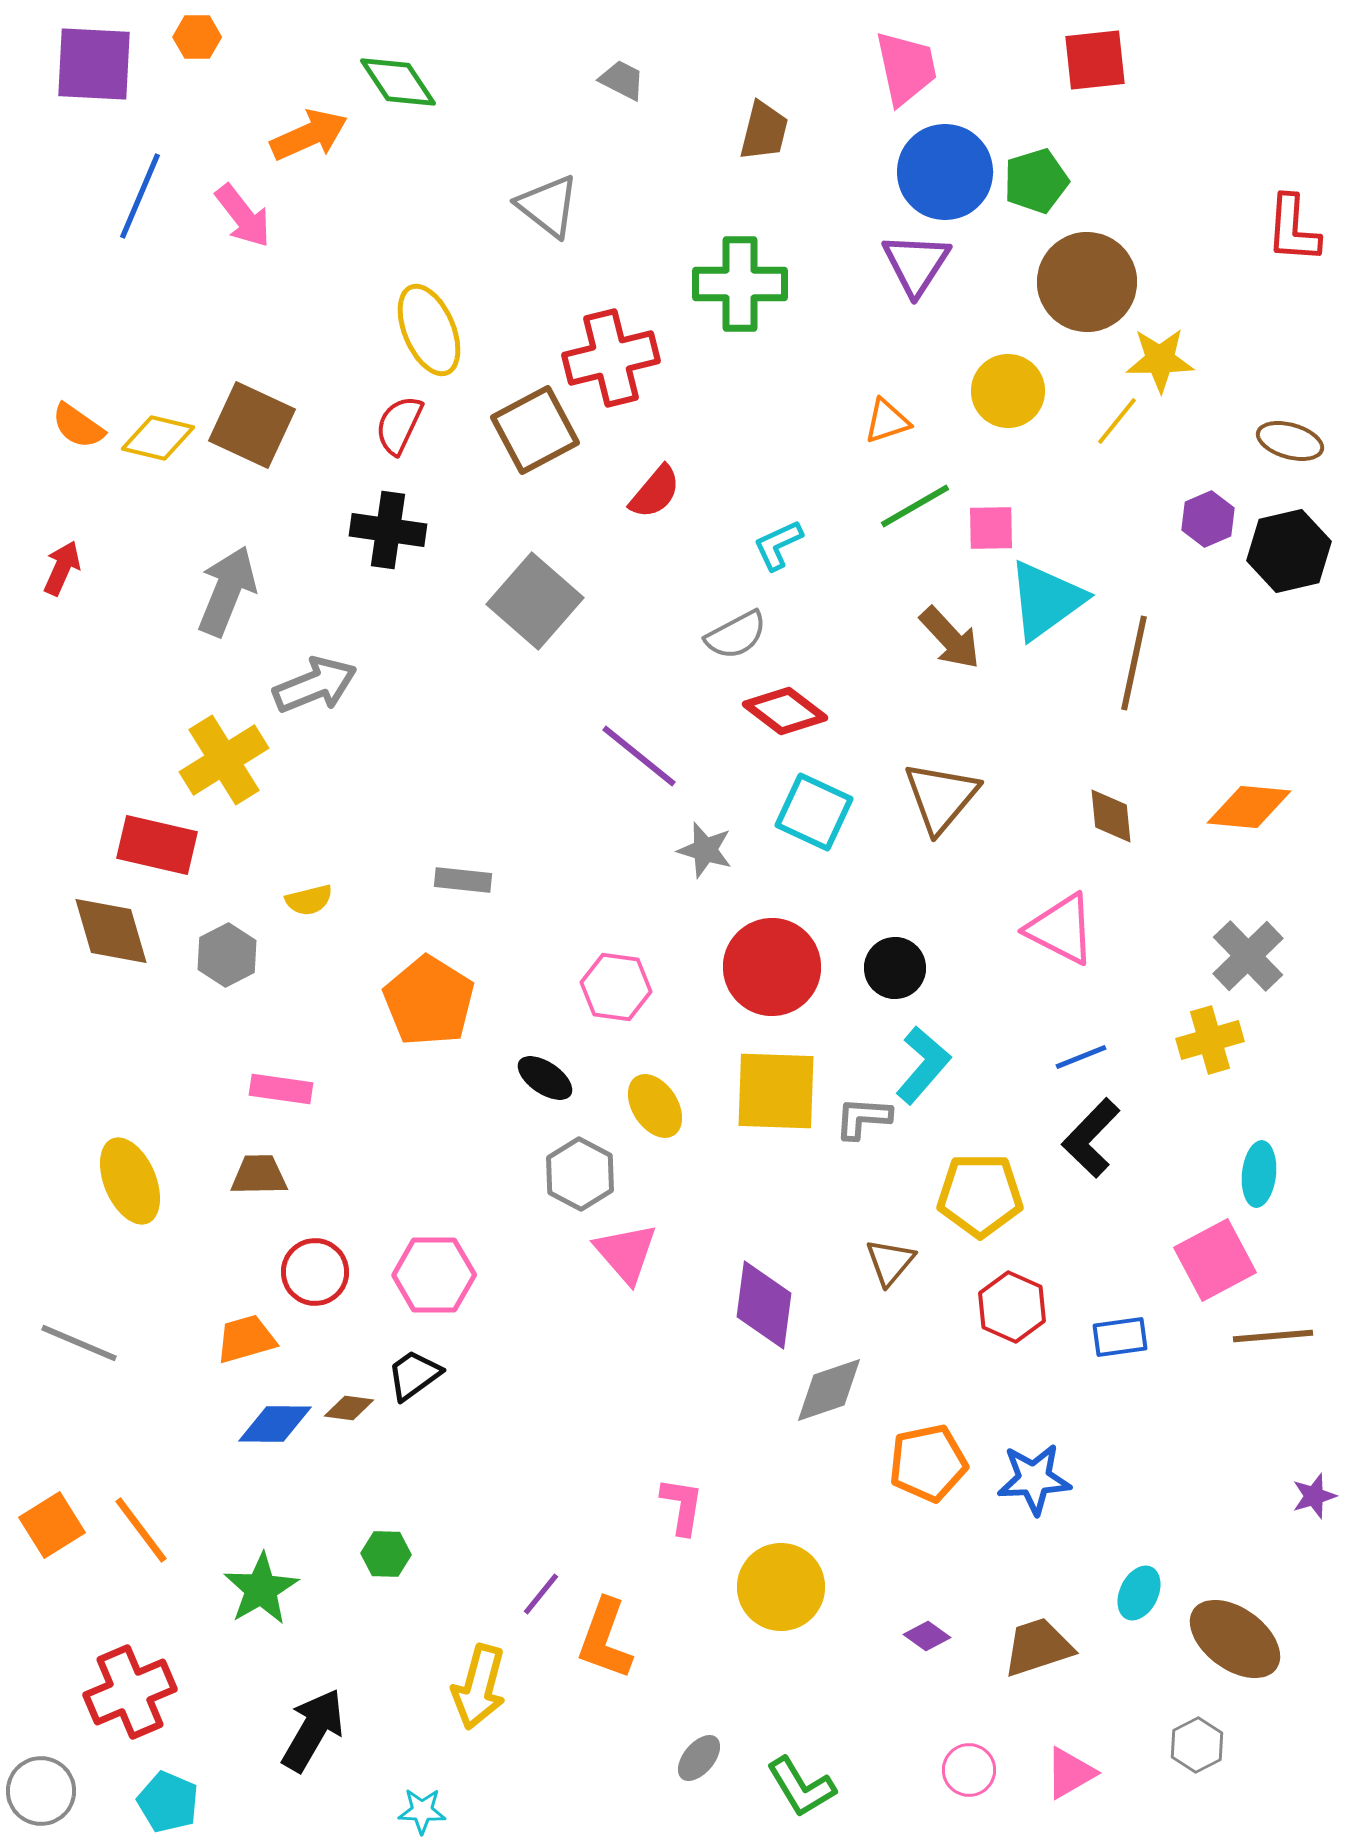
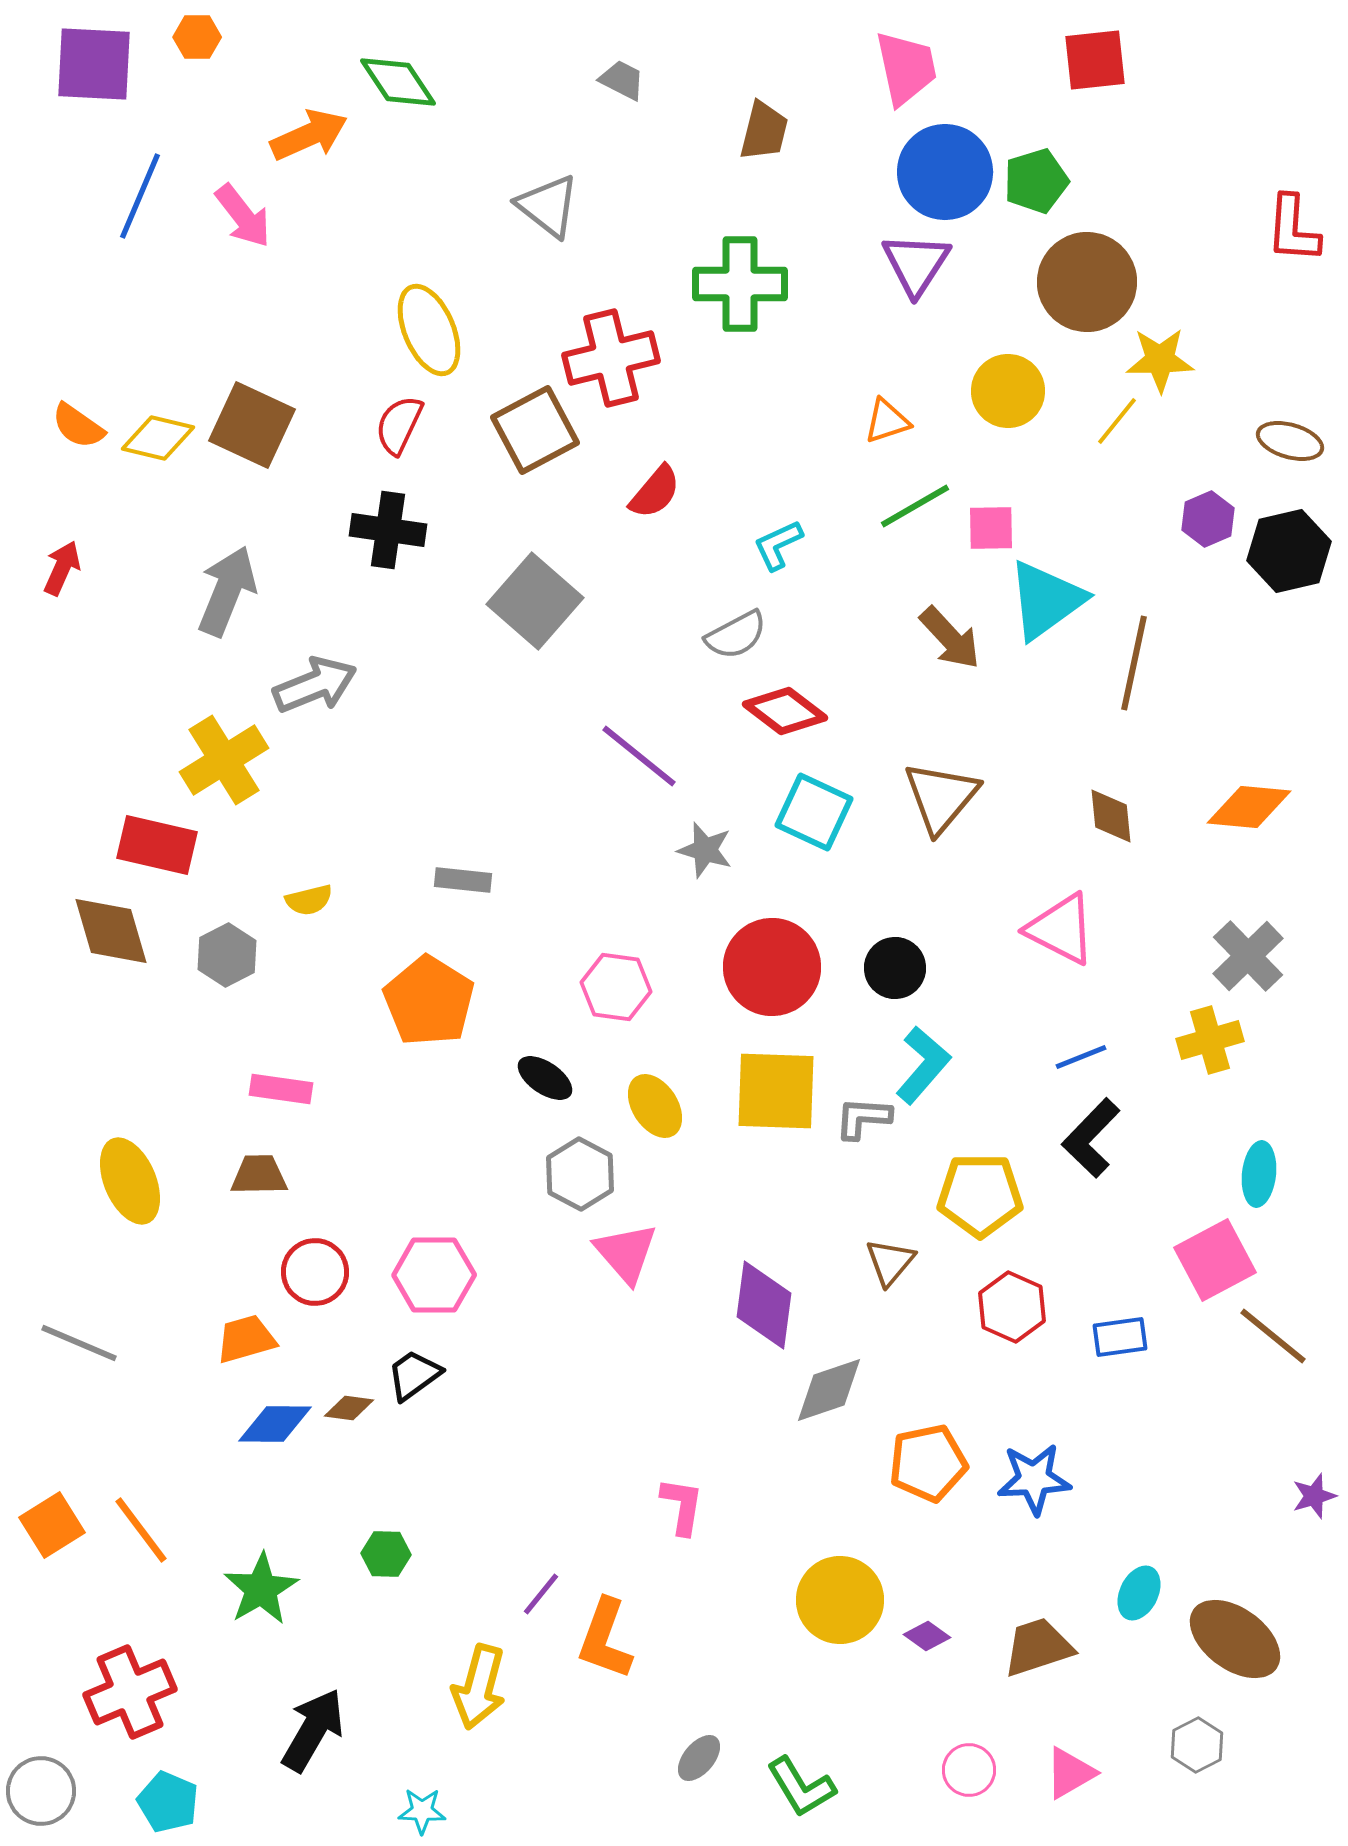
brown line at (1273, 1336): rotated 44 degrees clockwise
yellow circle at (781, 1587): moved 59 px right, 13 px down
